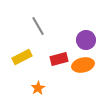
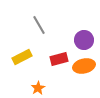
gray line: moved 1 px right, 1 px up
purple circle: moved 2 px left
orange ellipse: moved 1 px right, 1 px down
